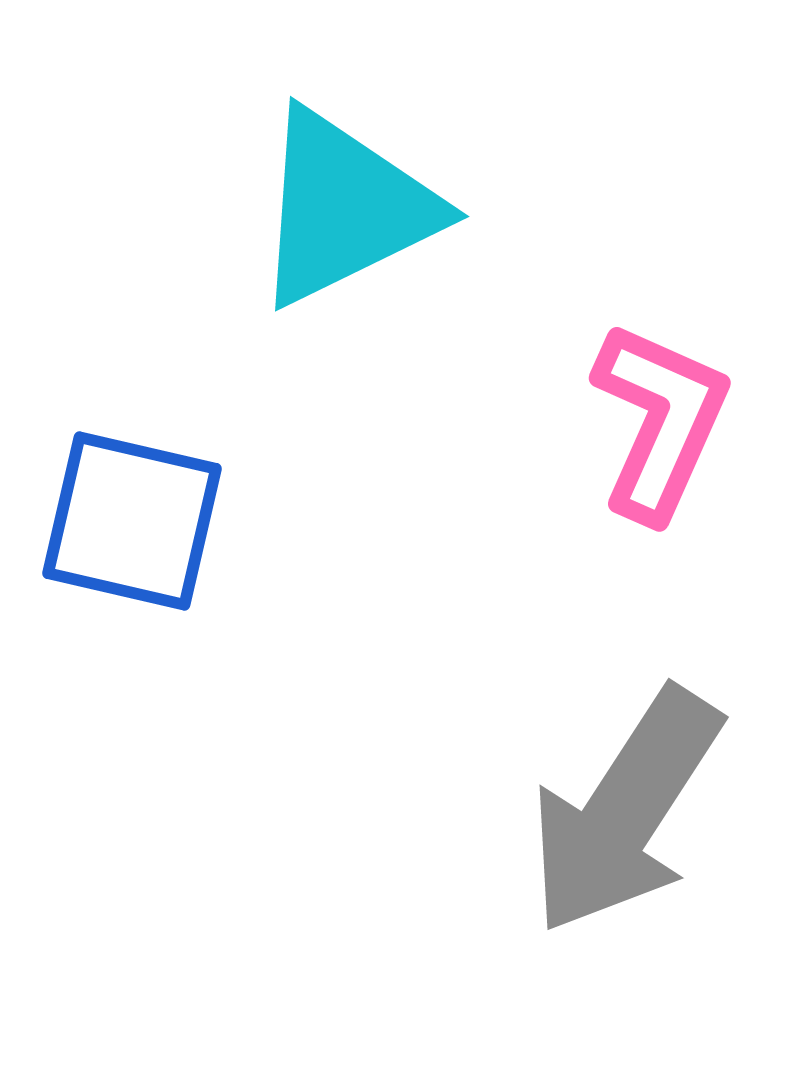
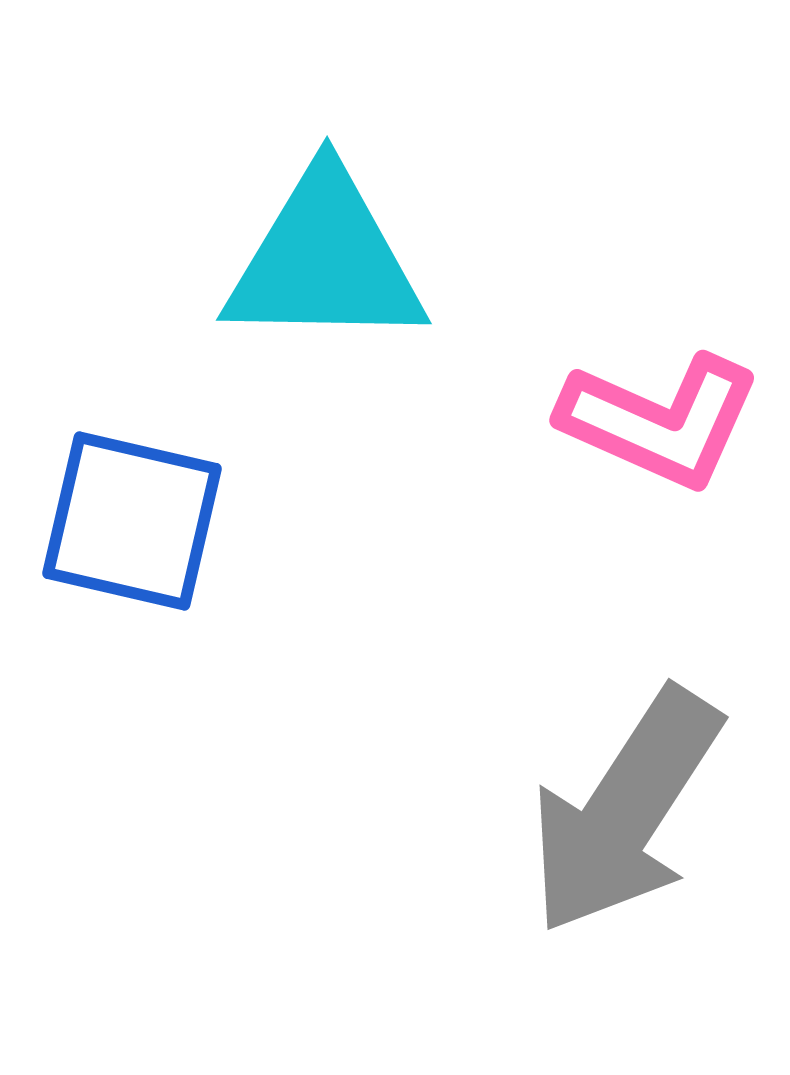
cyan triangle: moved 20 px left, 52 px down; rotated 27 degrees clockwise
pink L-shape: rotated 90 degrees clockwise
